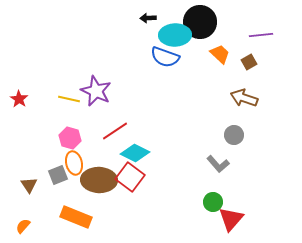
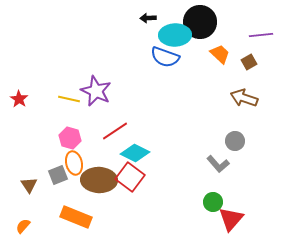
gray circle: moved 1 px right, 6 px down
